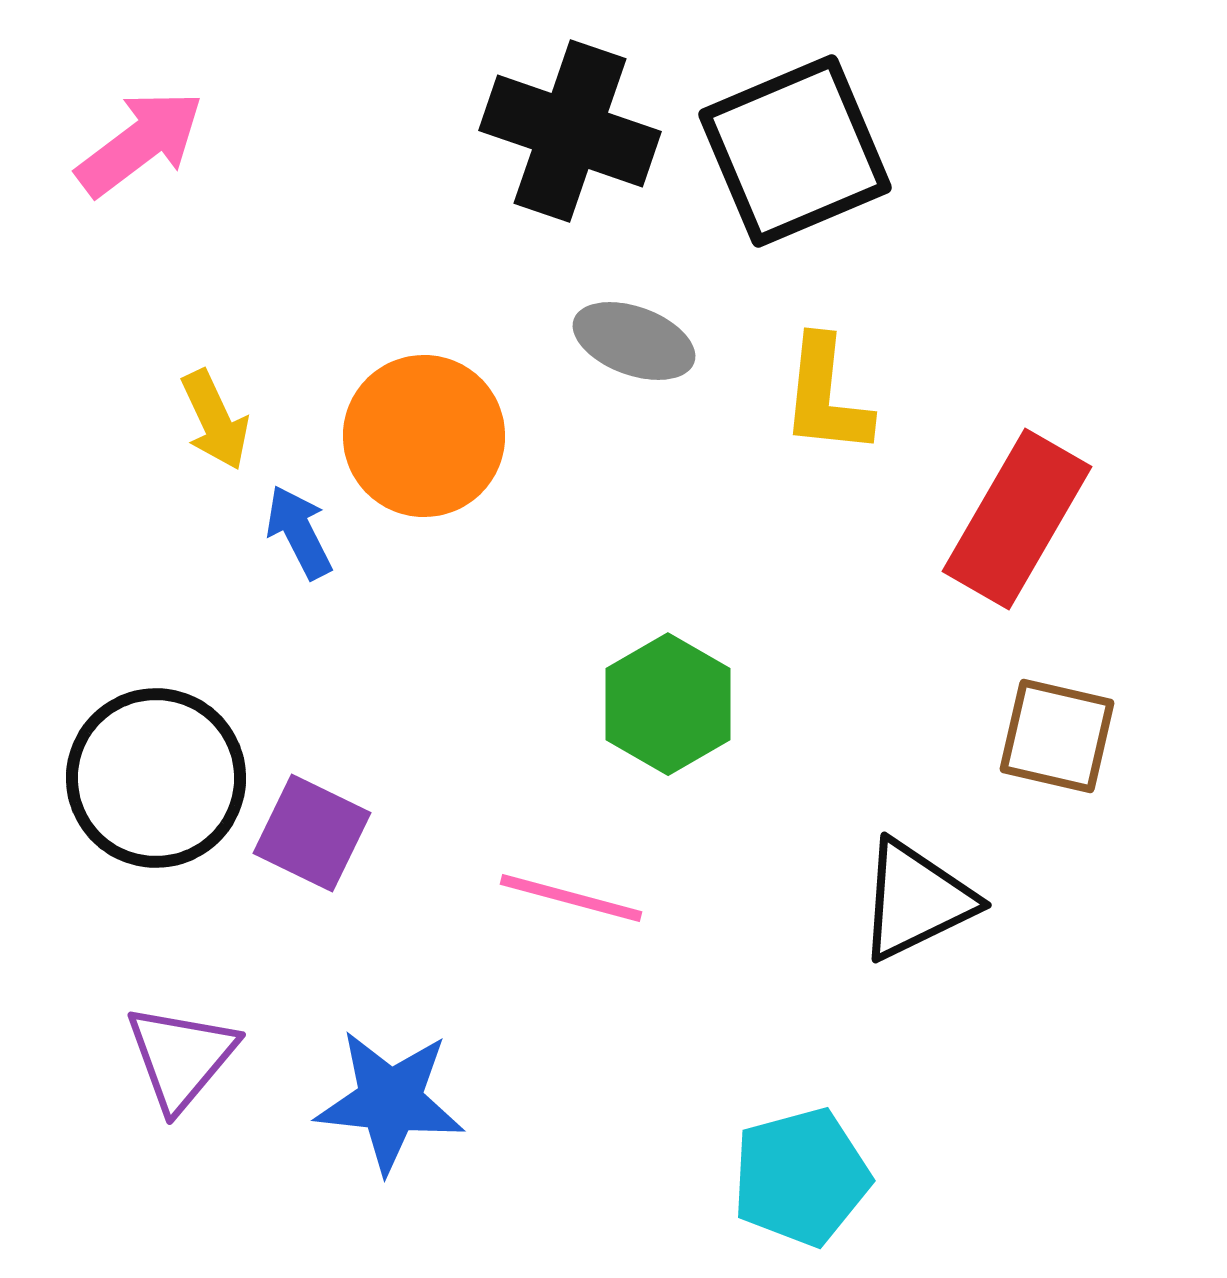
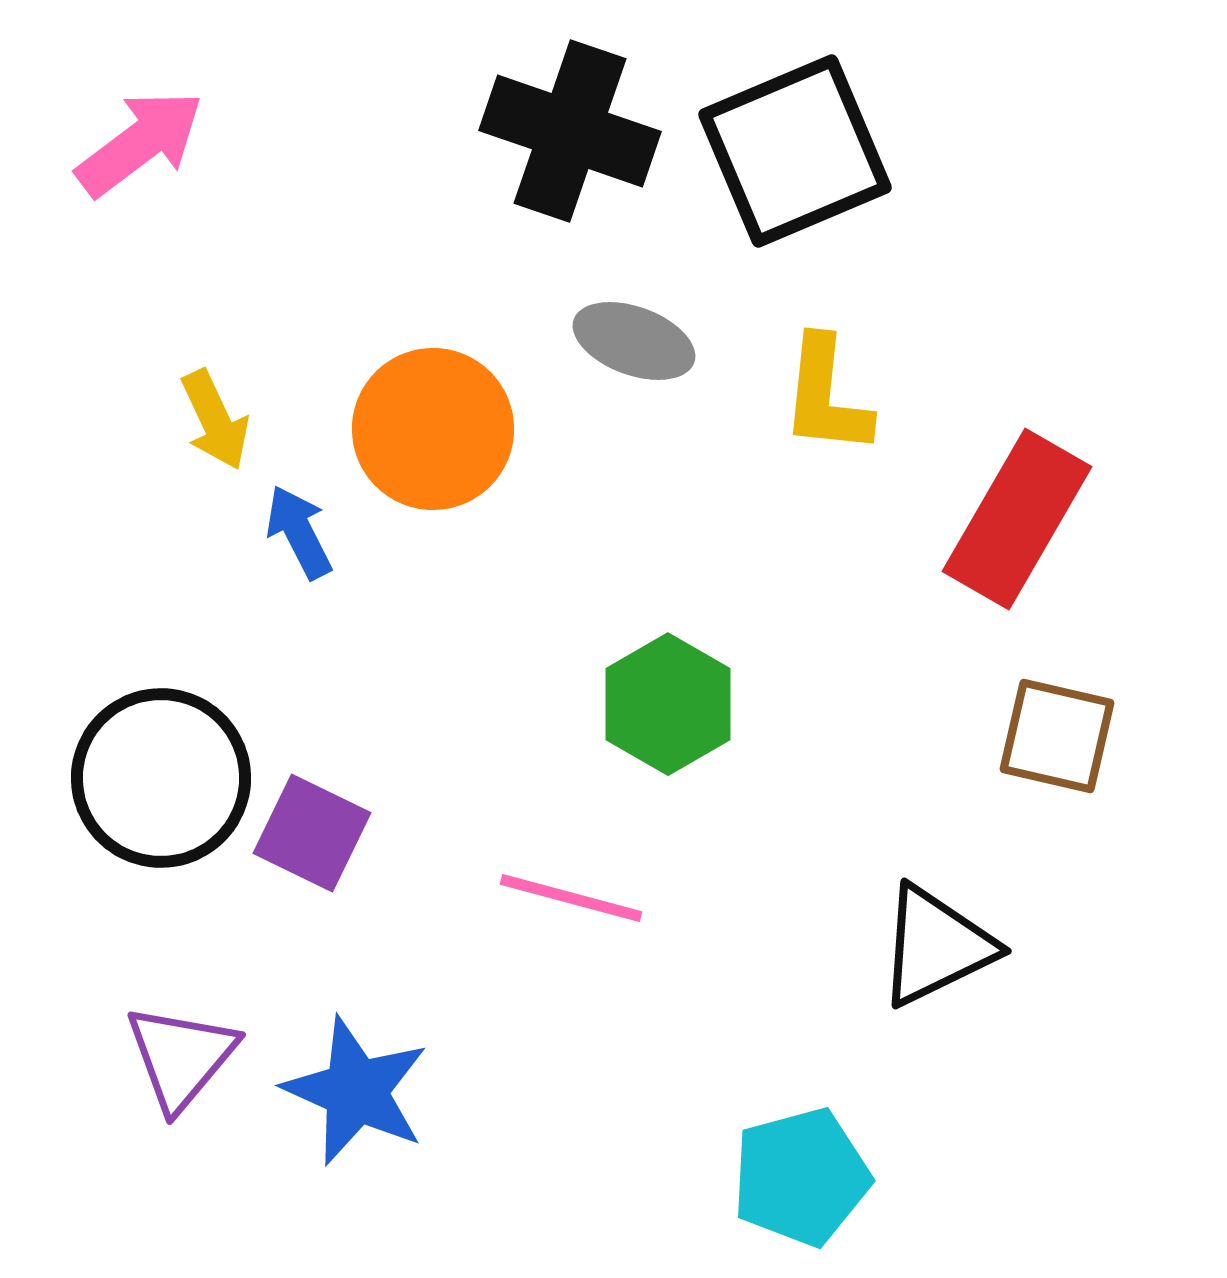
orange circle: moved 9 px right, 7 px up
black circle: moved 5 px right
black triangle: moved 20 px right, 46 px down
blue star: moved 34 px left, 10 px up; rotated 18 degrees clockwise
